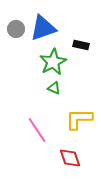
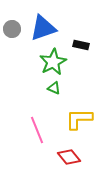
gray circle: moved 4 px left
pink line: rotated 12 degrees clockwise
red diamond: moved 1 px left, 1 px up; rotated 20 degrees counterclockwise
